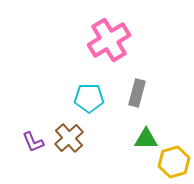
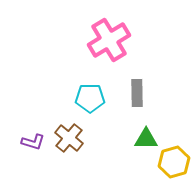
gray rectangle: rotated 16 degrees counterclockwise
cyan pentagon: moved 1 px right
brown cross: rotated 8 degrees counterclockwise
purple L-shape: rotated 50 degrees counterclockwise
